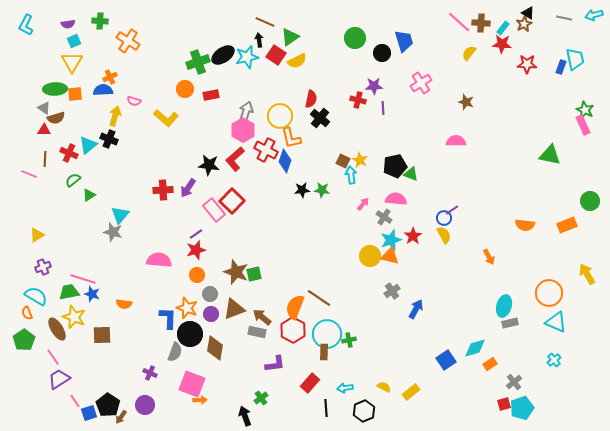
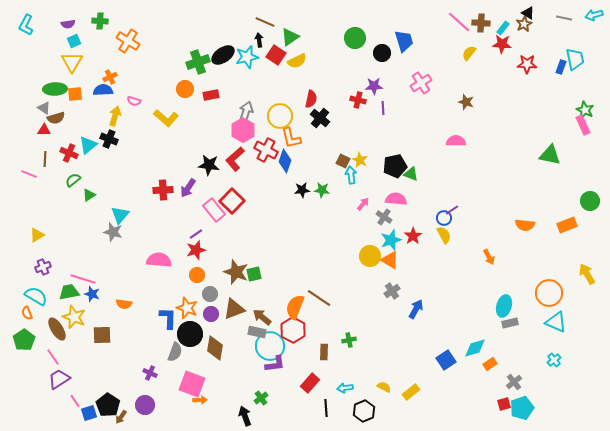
orange triangle at (390, 256): moved 4 px down; rotated 18 degrees clockwise
cyan circle at (327, 334): moved 57 px left, 12 px down
